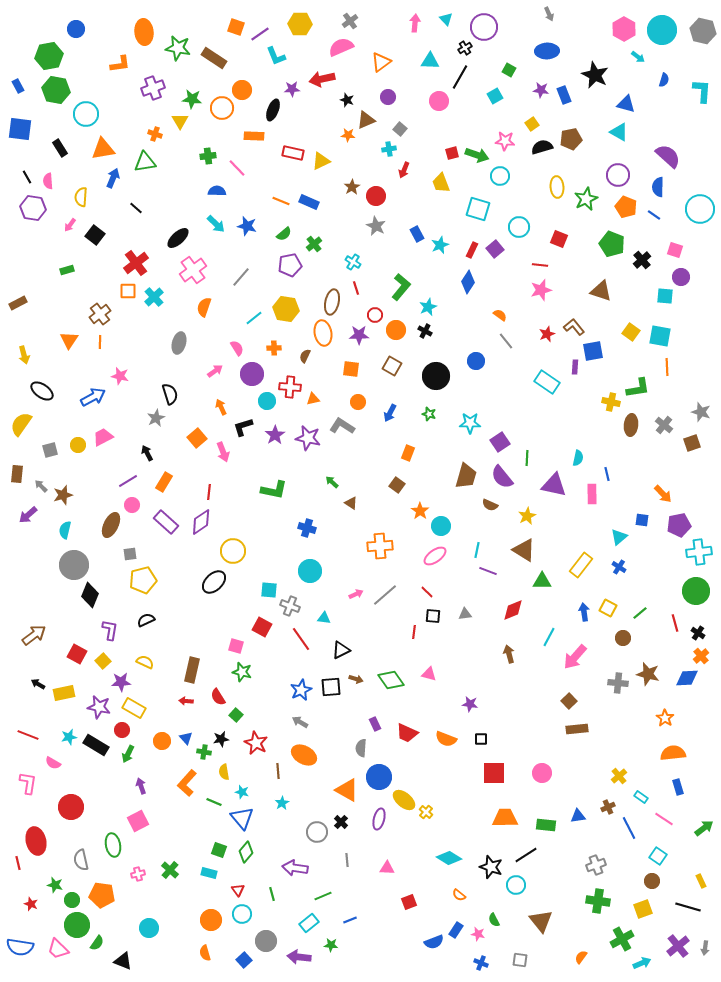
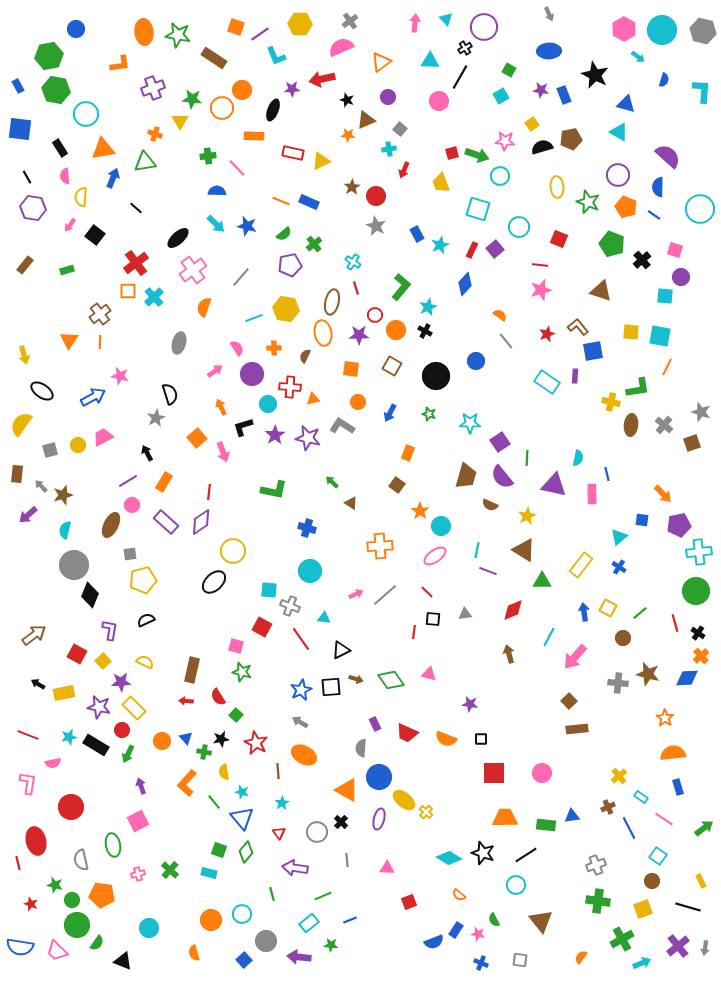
green star at (178, 48): moved 13 px up
blue ellipse at (547, 51): moved 2 px right
cyan square at (495, 96): moved 6 px right
pink semicircle at (48, 181): moved 17 px right, 5 px up
green star at (586, 199): moved 2 px right, 3 px down; rotated 25 degrees counterclockwise
blue diamond at (468, 282): moved 3 px left, 2 px down; rotated 10 degrees clockwise
brown rectangle at (18, 303): moved 7 px right, 38 px up; rotated 24 degrees counterclockwise
cyan line at (254, 318): rotated 18 degrees clockwise
brown L-shape at (574, 327): moved 4 px right
yellow square at (631, 332): rotated 30 degrees counterclockwise
purple rectangle at (575, 367): moved 9 px down
orange line at (667, 367): rotated 30 degrees clockwise
cyan circle at (267, 401): moved 1 px right, 3 px down
black square at (433, 616): moved 3 px down
yellow rectangle at (134, 708): rotated 15 degrees clockwise
pink semicircle at (53, 763): rotated 42 degrees counterclockwise
green line at (214, 802): rotated 28 degrees clockwise
blue triangle at (578, 816): moved 6 px left
black star at (491, 867): moved 8 px left, 14 px up
red triangle at (238, 890): moved 41 px right, 57 px up
pink trapezoid at (58, 949): moved 1 px left, 2 px down
orange semicircle at (205, 953): moved 11 px left
